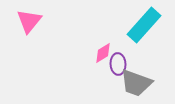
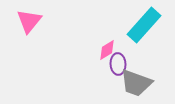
pink diamond: moved 4 px right, 3 px up
